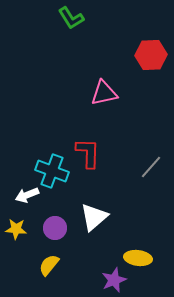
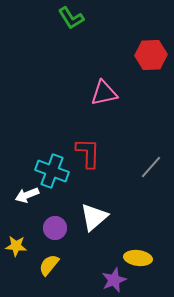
yellow star: moved 17 px down
